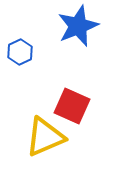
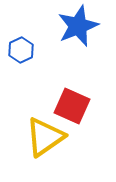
blue hexagon: moved 1 px right, 2 px up
yellow triangle: rotated 12 degrees counterclockwise
